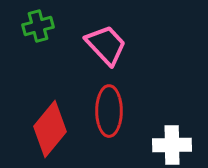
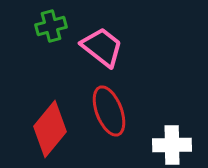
green cross: moved 13 px right
pink trapezoid: moved 4 px left, 2 px down; rotated 9 degrees counterclockwise
red ellipse: rotated 21 degrees counterclockwise
